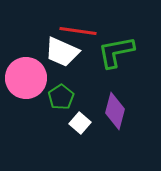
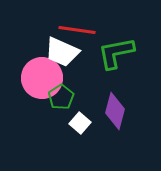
red line: moved 1 px left, 1 px up
green L-shape: moved 1 px down
pink circle: moved 16 px right
